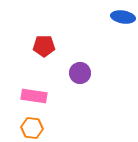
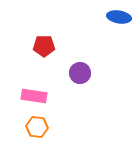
blue ellipse: moved 4 px left
orange hexagon: moved 5 px right, 1 px up
